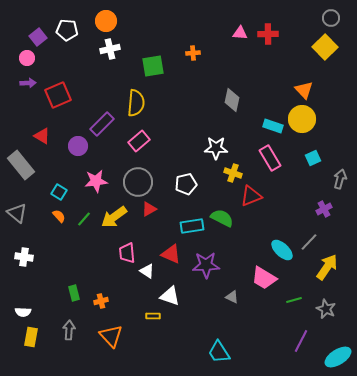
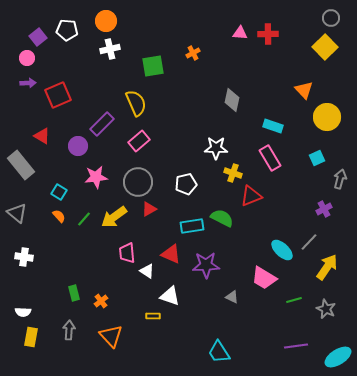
orange cross at (193, 53): rotated 24 degrees counterclockwise
yellow semicircle at (136, 103): rotated 28 degrees counterclockwise
yellow circle at (302, 119): moved 25 px right, 2 px up
cyan square at (313, 158): moved 4 px right
pink star at (96, 181): moved 4 px up
orange cross at (101, 301): rotated 24 degrees counterclockwise
purple line at (301, 341): moved 5 px left, 5 px down; rotated 55 degrees clockwise
